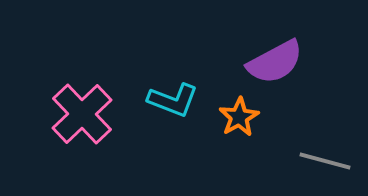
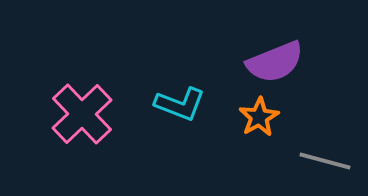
purple semicircle: rotated 6 degrees clockwise
cyan L-shape: moved 7 px right, 4 px down
orange star: moved 20 px right
